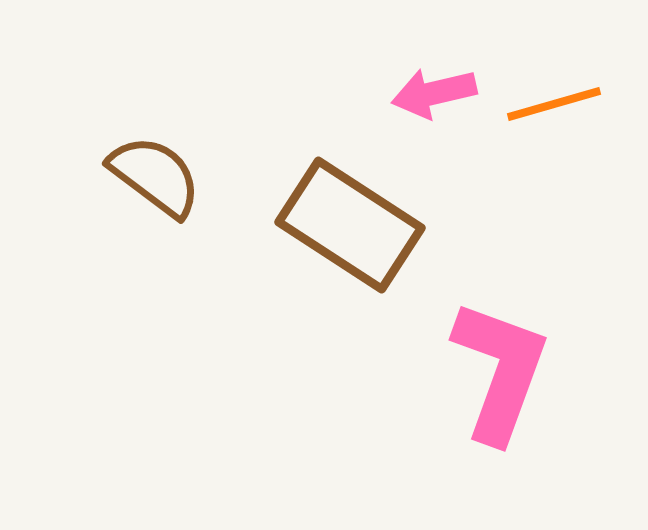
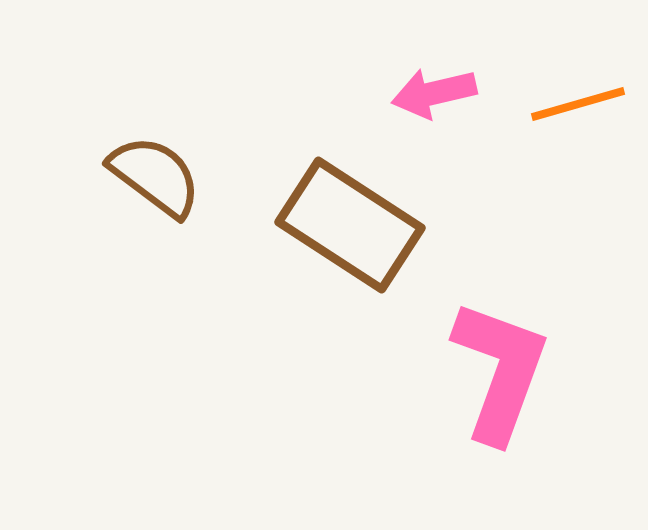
orange line: moved 24 px right
